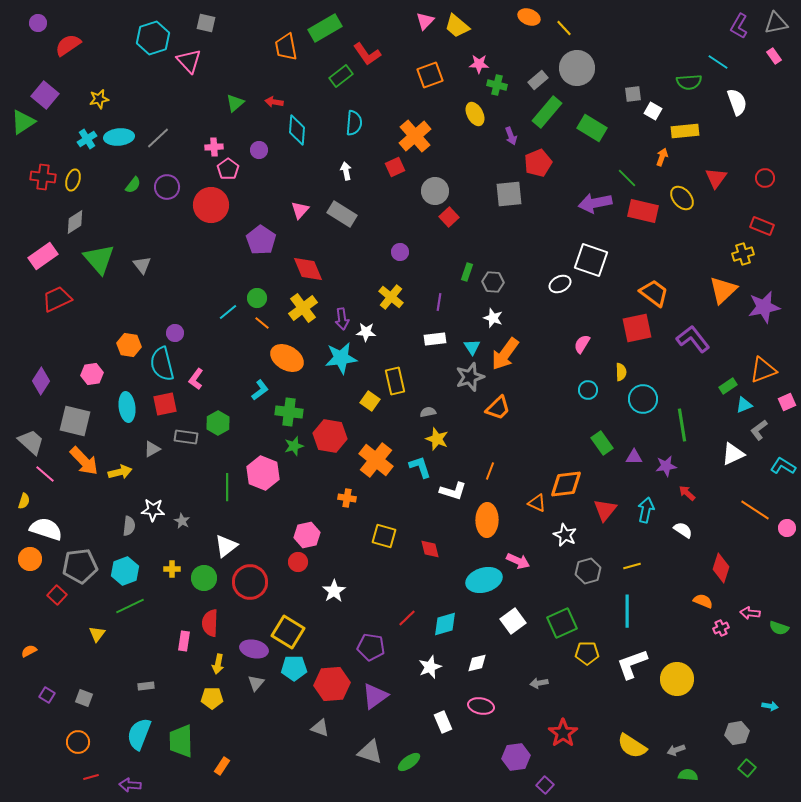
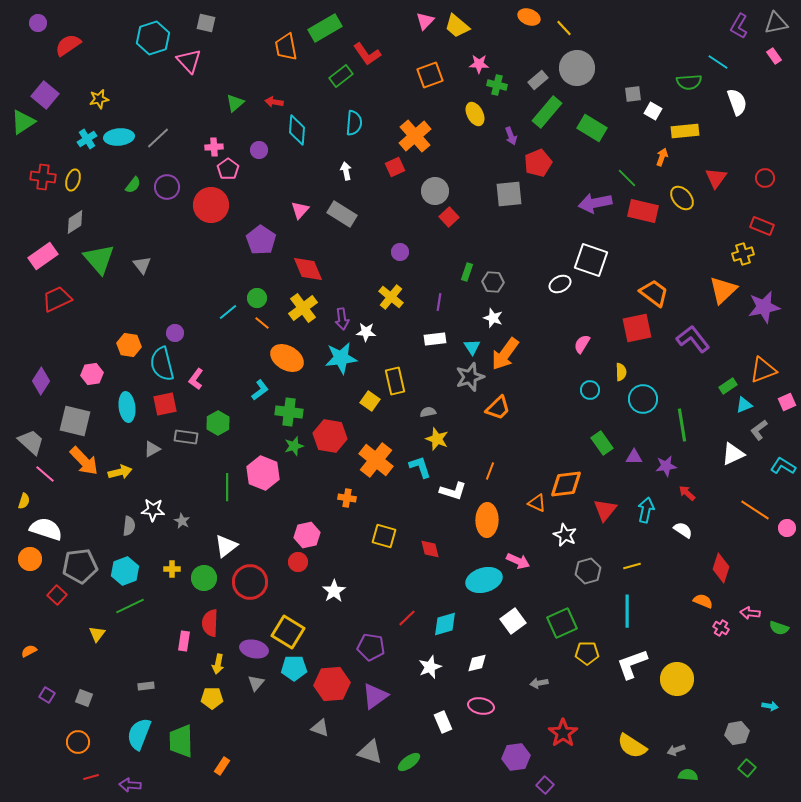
cyan circle at (588, 390): moved 2 px right
pink cross at (721, 628): rotated 35 degrees counterclockwise
